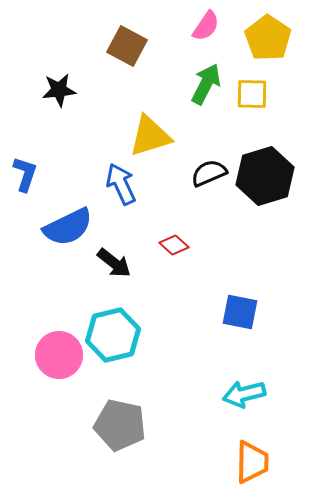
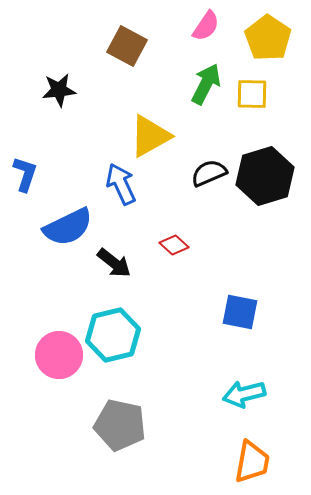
yellow triangle: rotated 12 degrees counterclockwise
orange trapezoid: rotated 9 degrees clockwise
